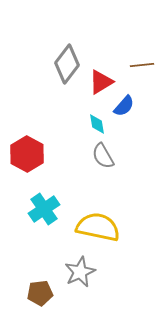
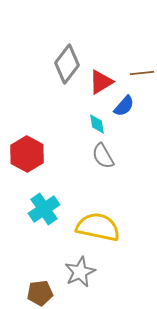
brown line: moved 8 px down
